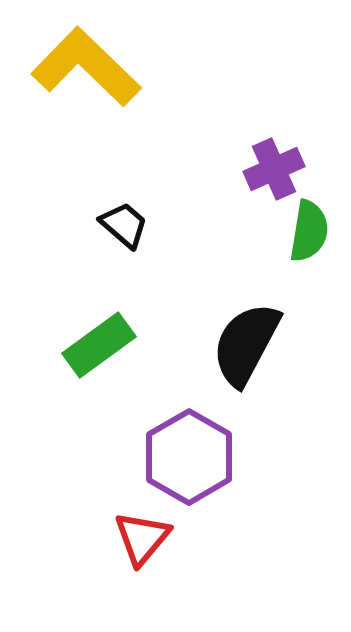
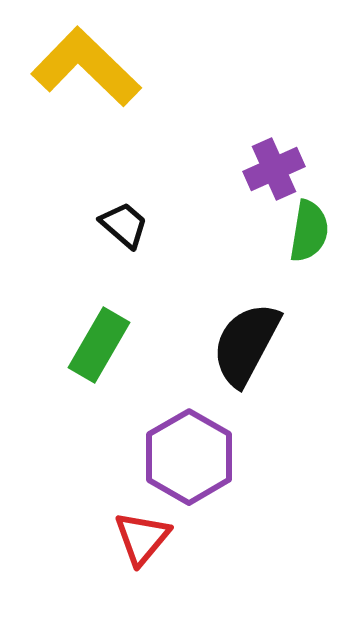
green rectangle: rotated 24 degrees counterclockwise
